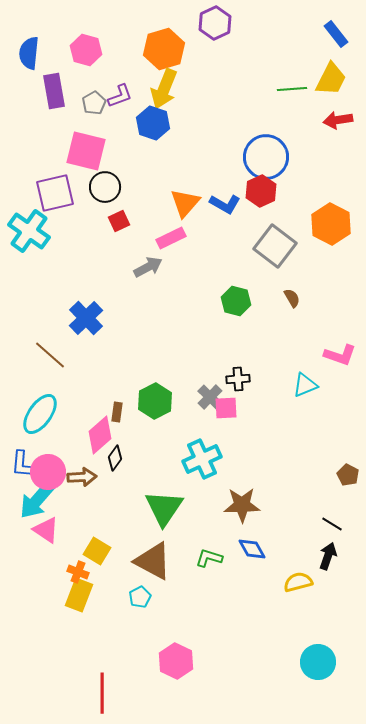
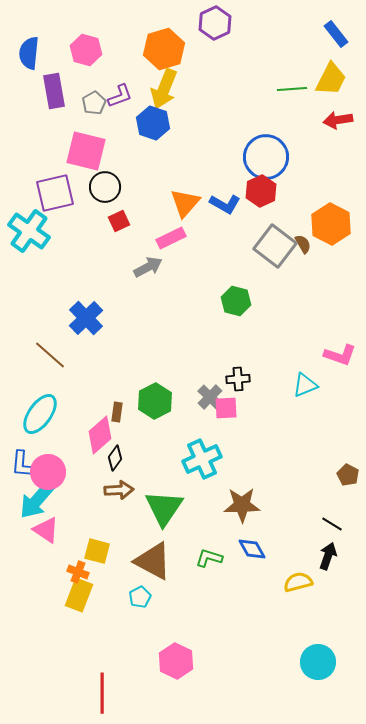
brown semicircle at (292, 298): moved 11 px right, 54 px up
brown arrow at (82, 477): moved 37 px right, 13 px down
yellow square at (97, 551): rotated 16 degrees counterclockwise
